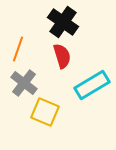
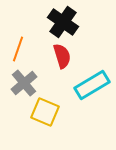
gray cross: rotated 12 degrees clockwise
